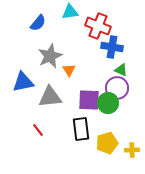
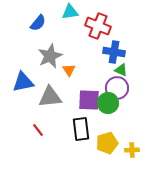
blue cross: moved 2 px right, 5 px down
